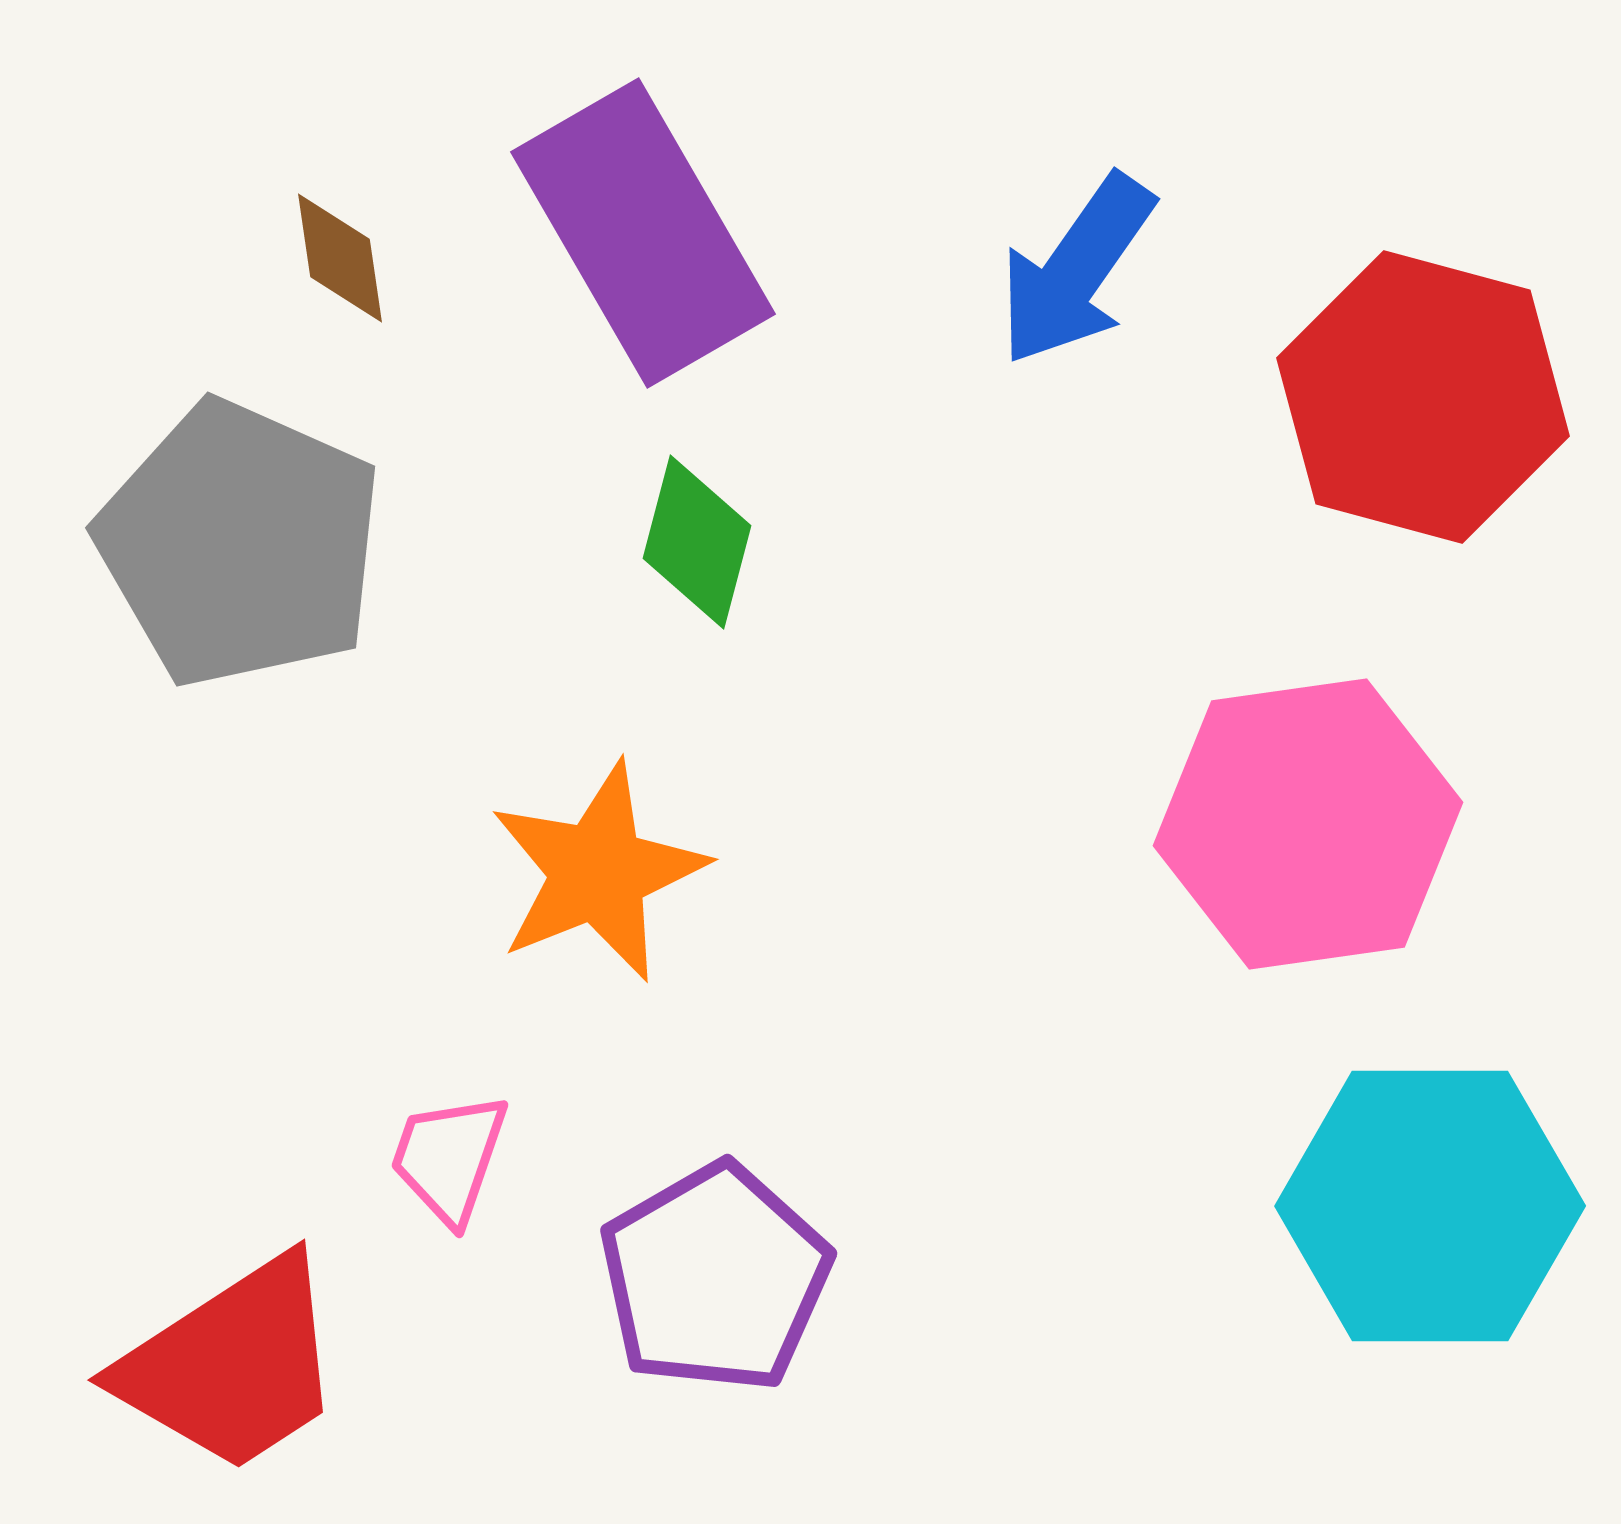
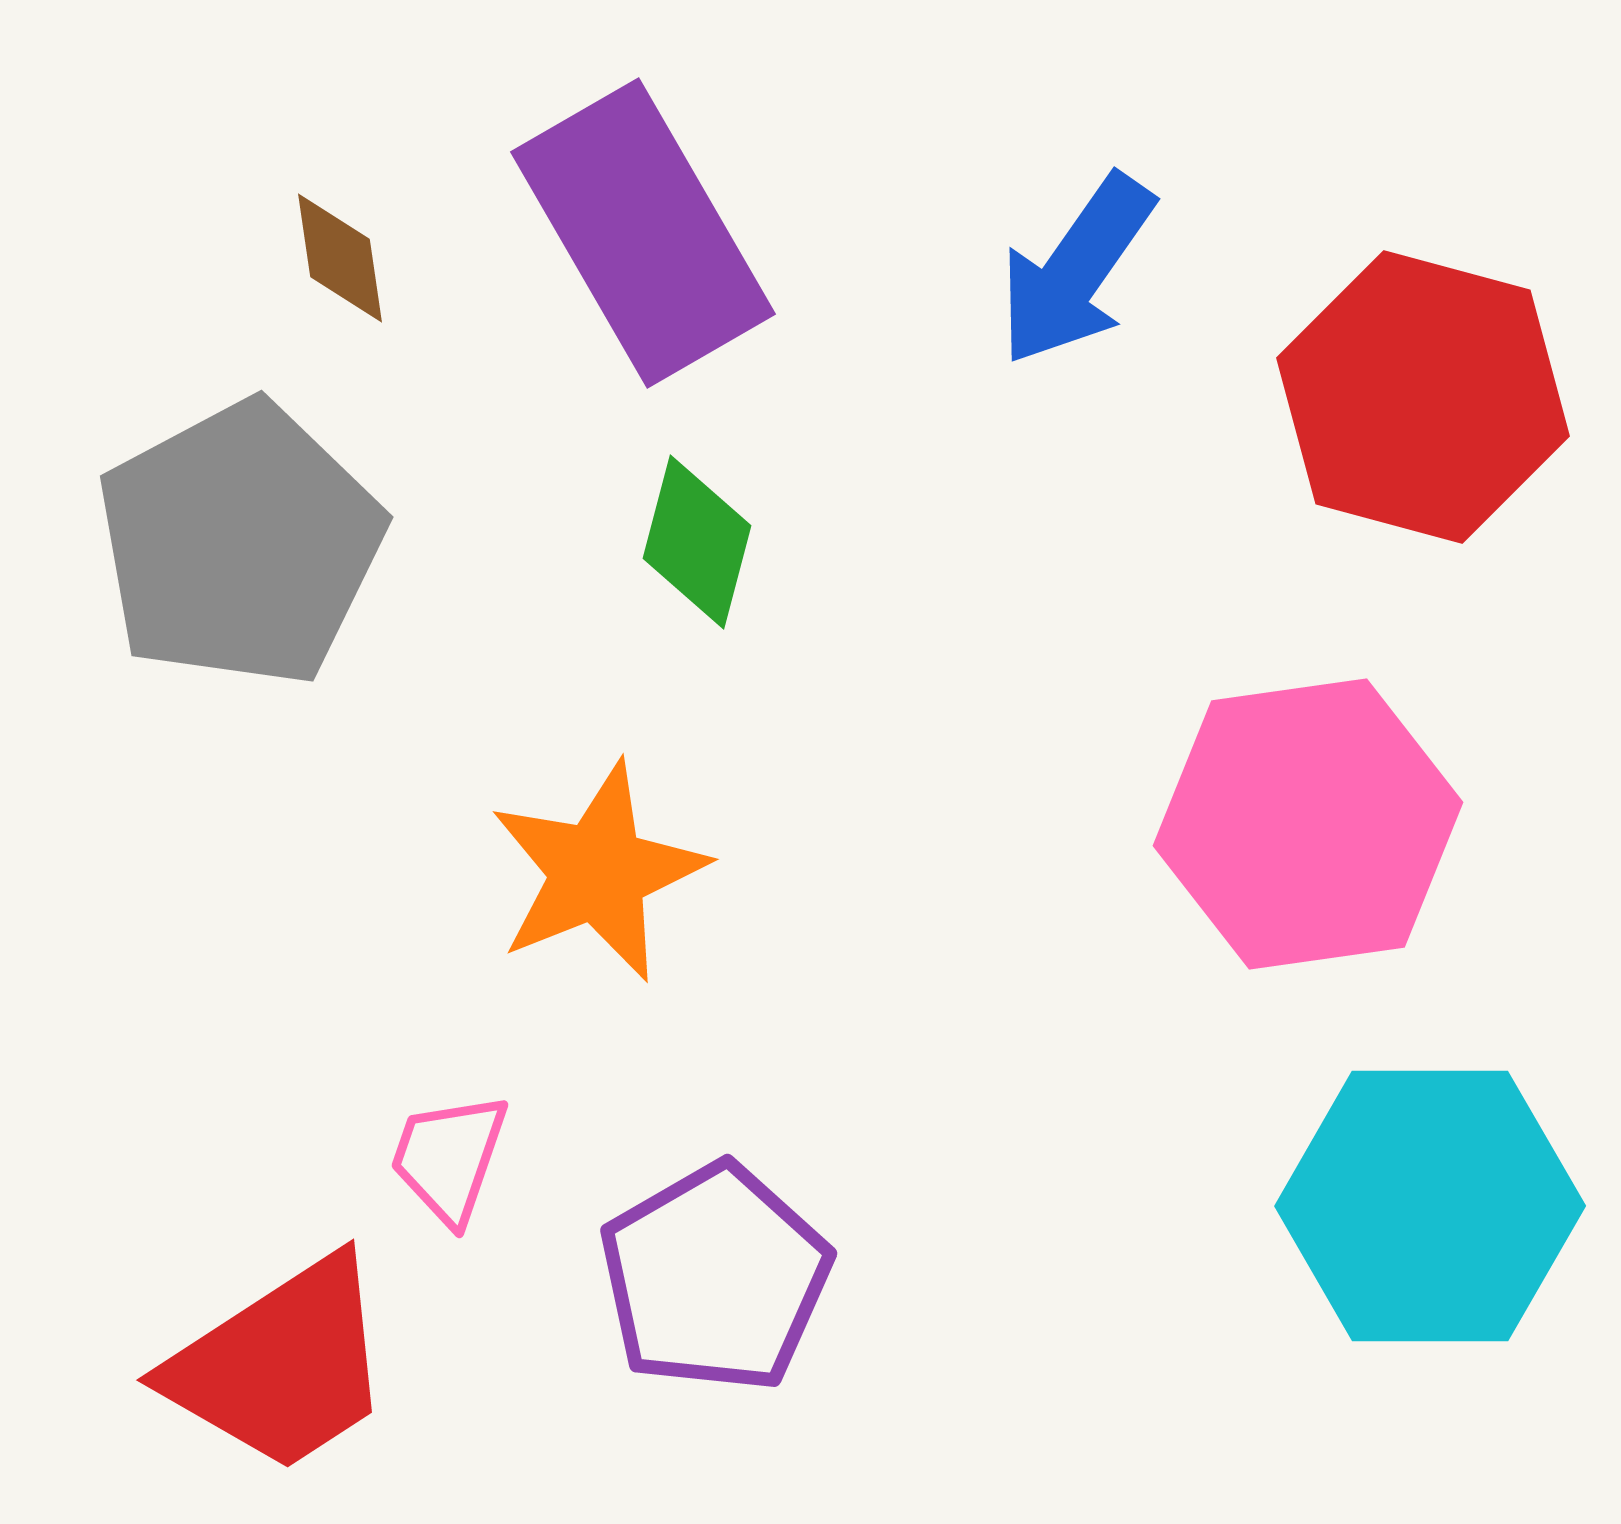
gray pentagon: rotated 20 degrees clockwise
red trapezoid: moved 49 px right
